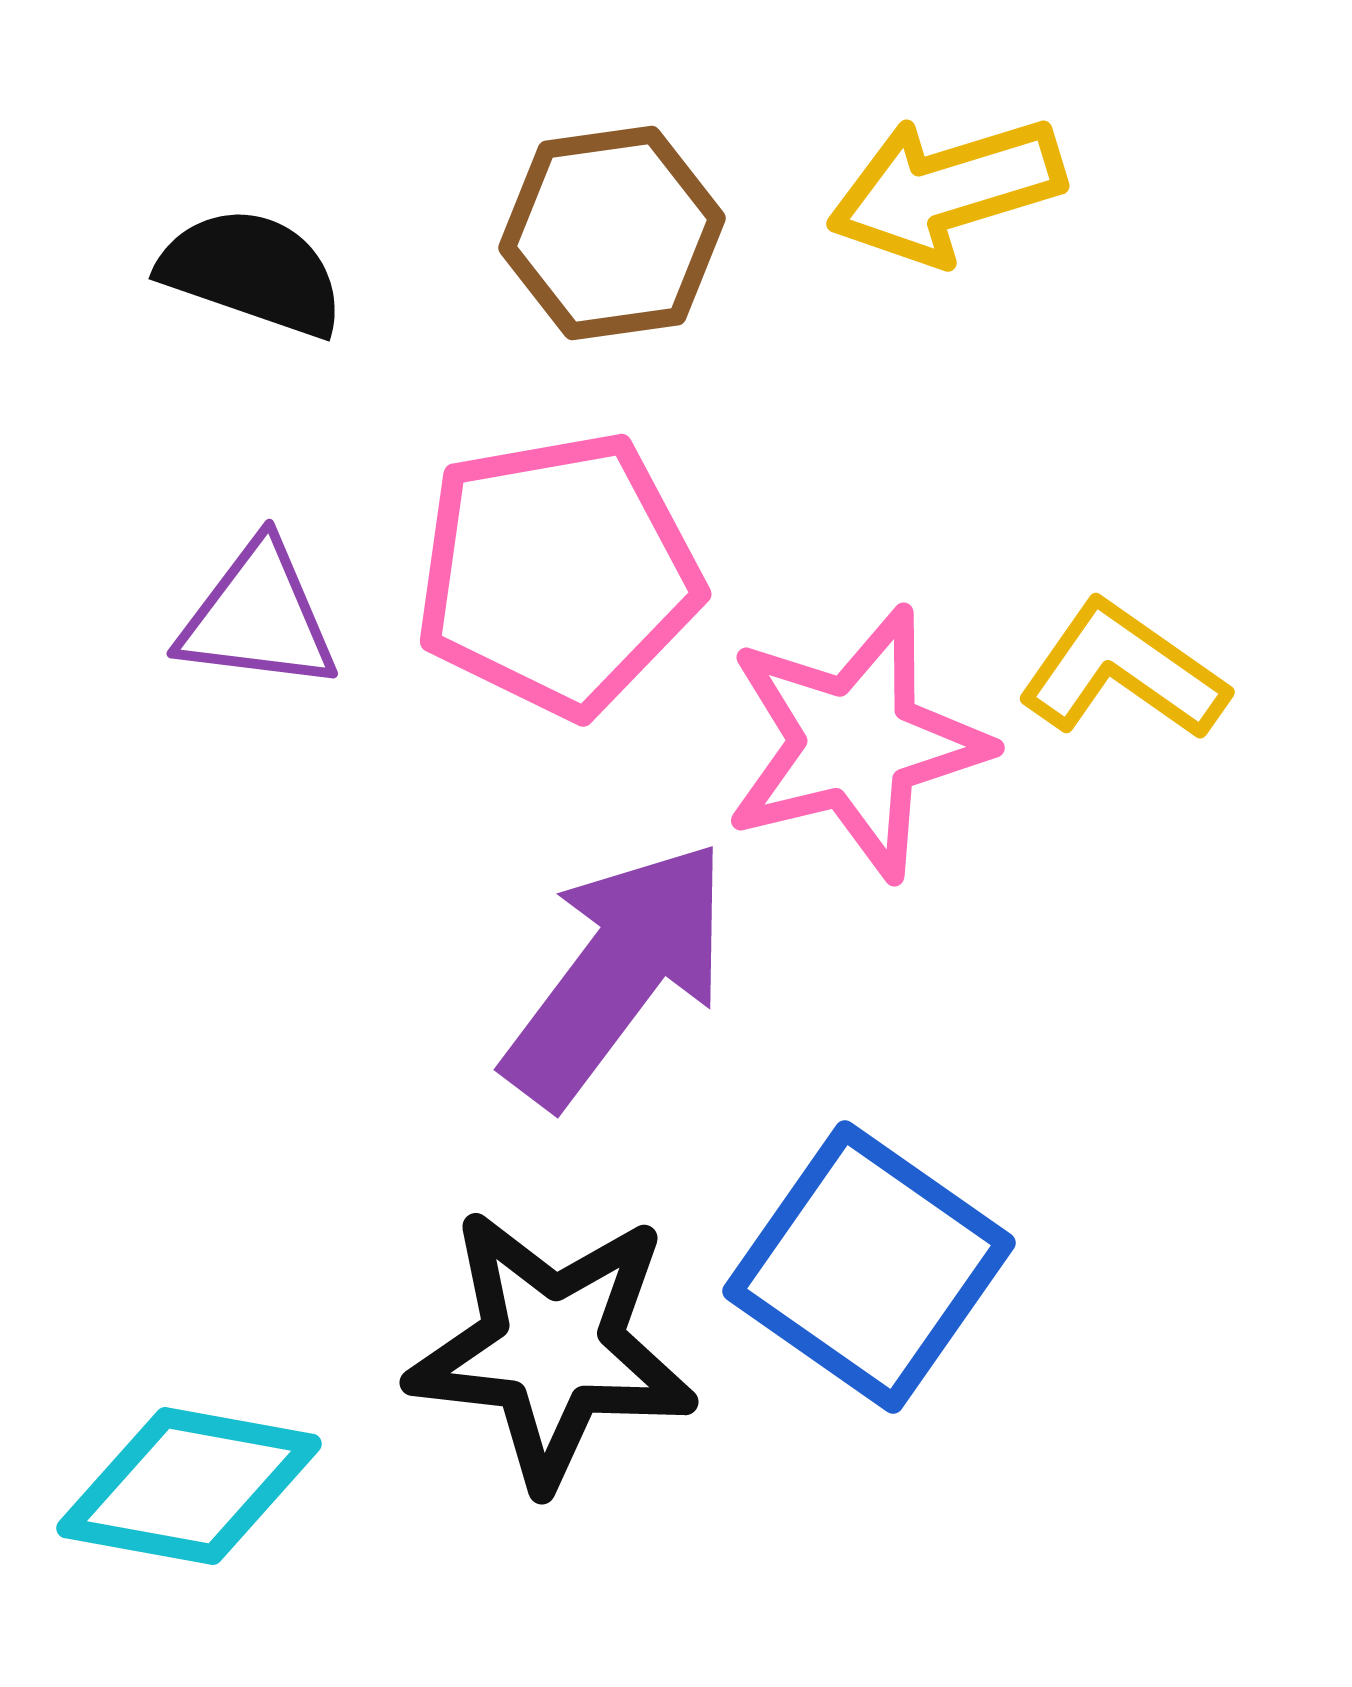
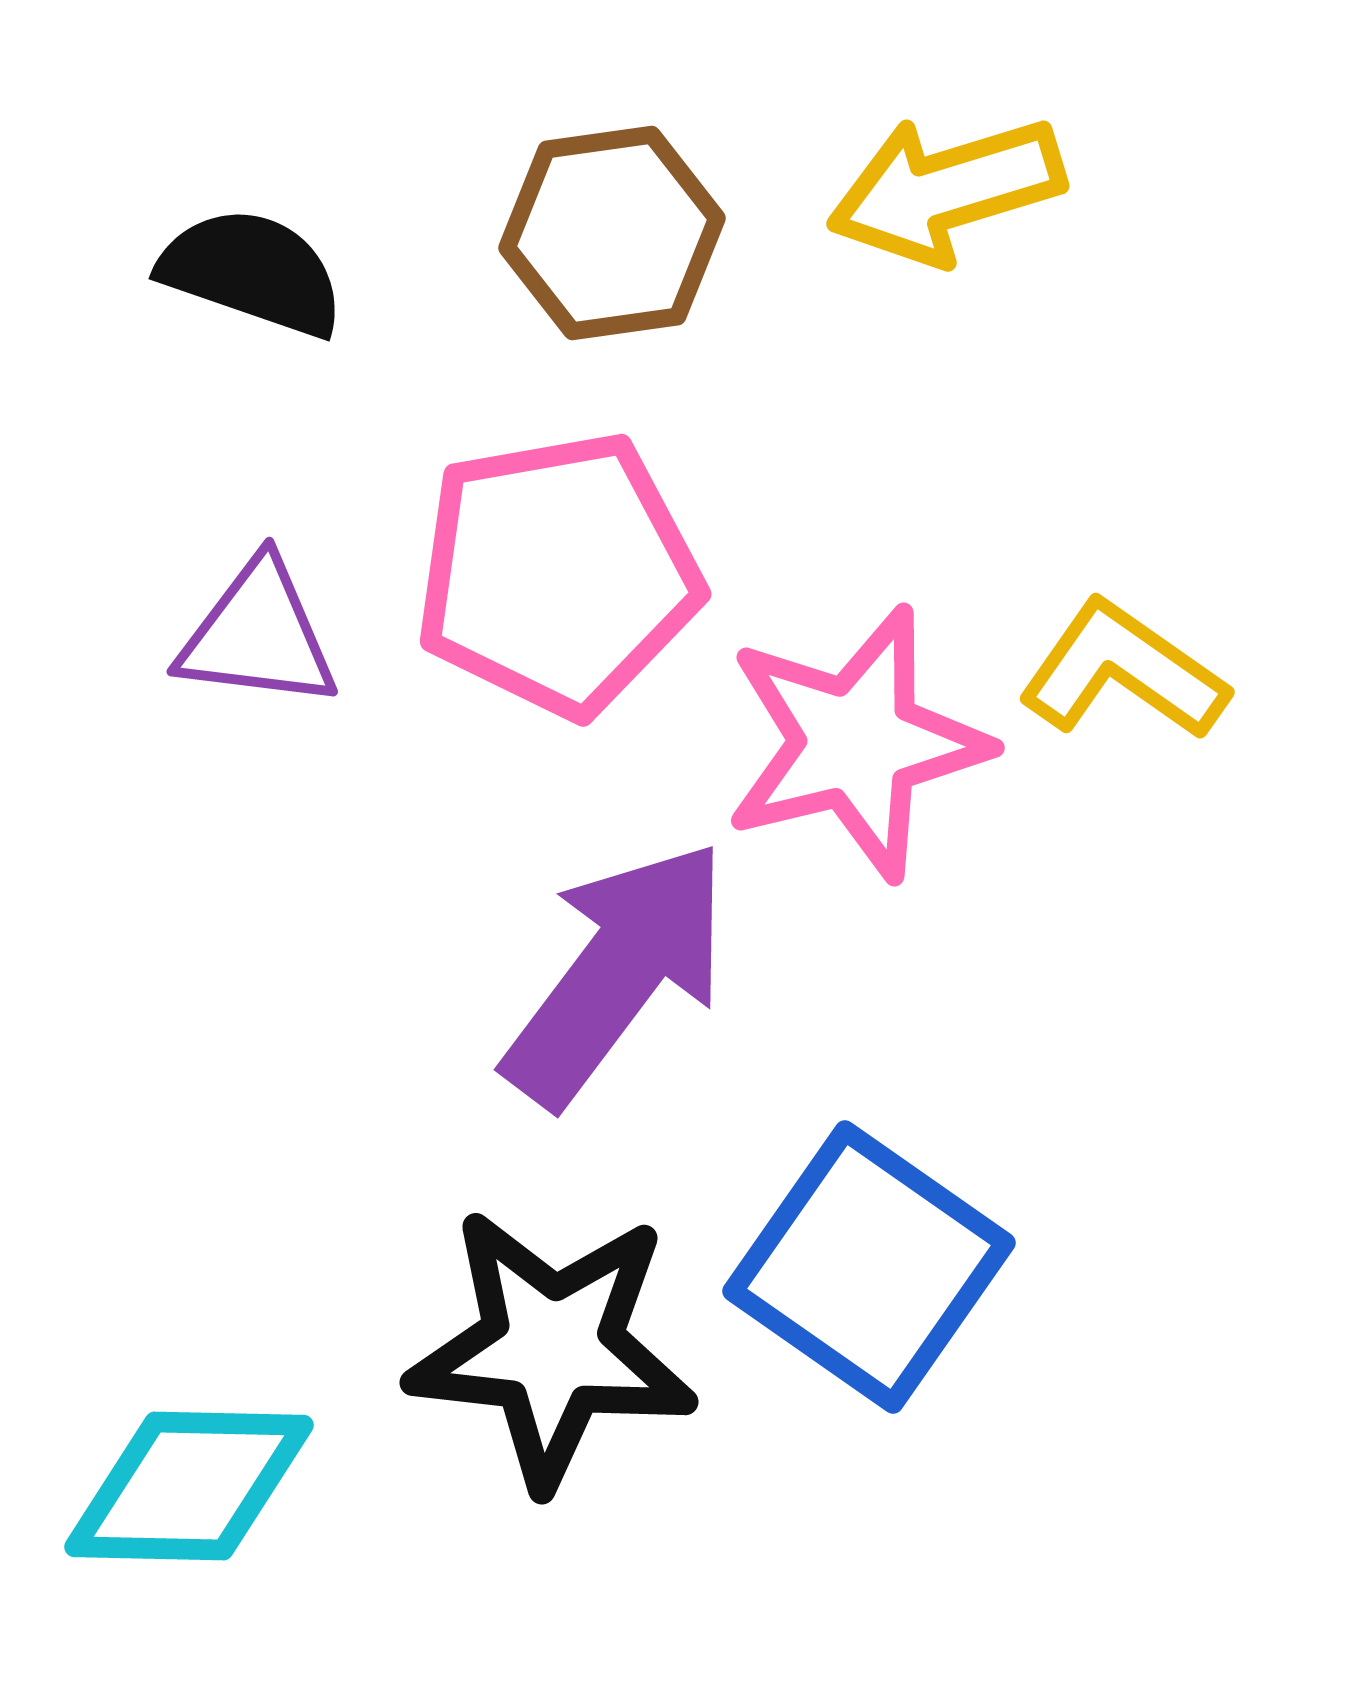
purple triangle: moved 18 px down
cyan diamond: rotated 9 degrees counterclockwise
